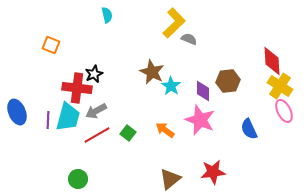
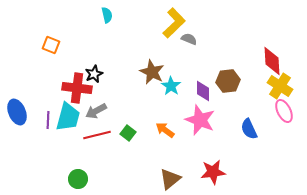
red line: rotated 16 degrees clockwise
